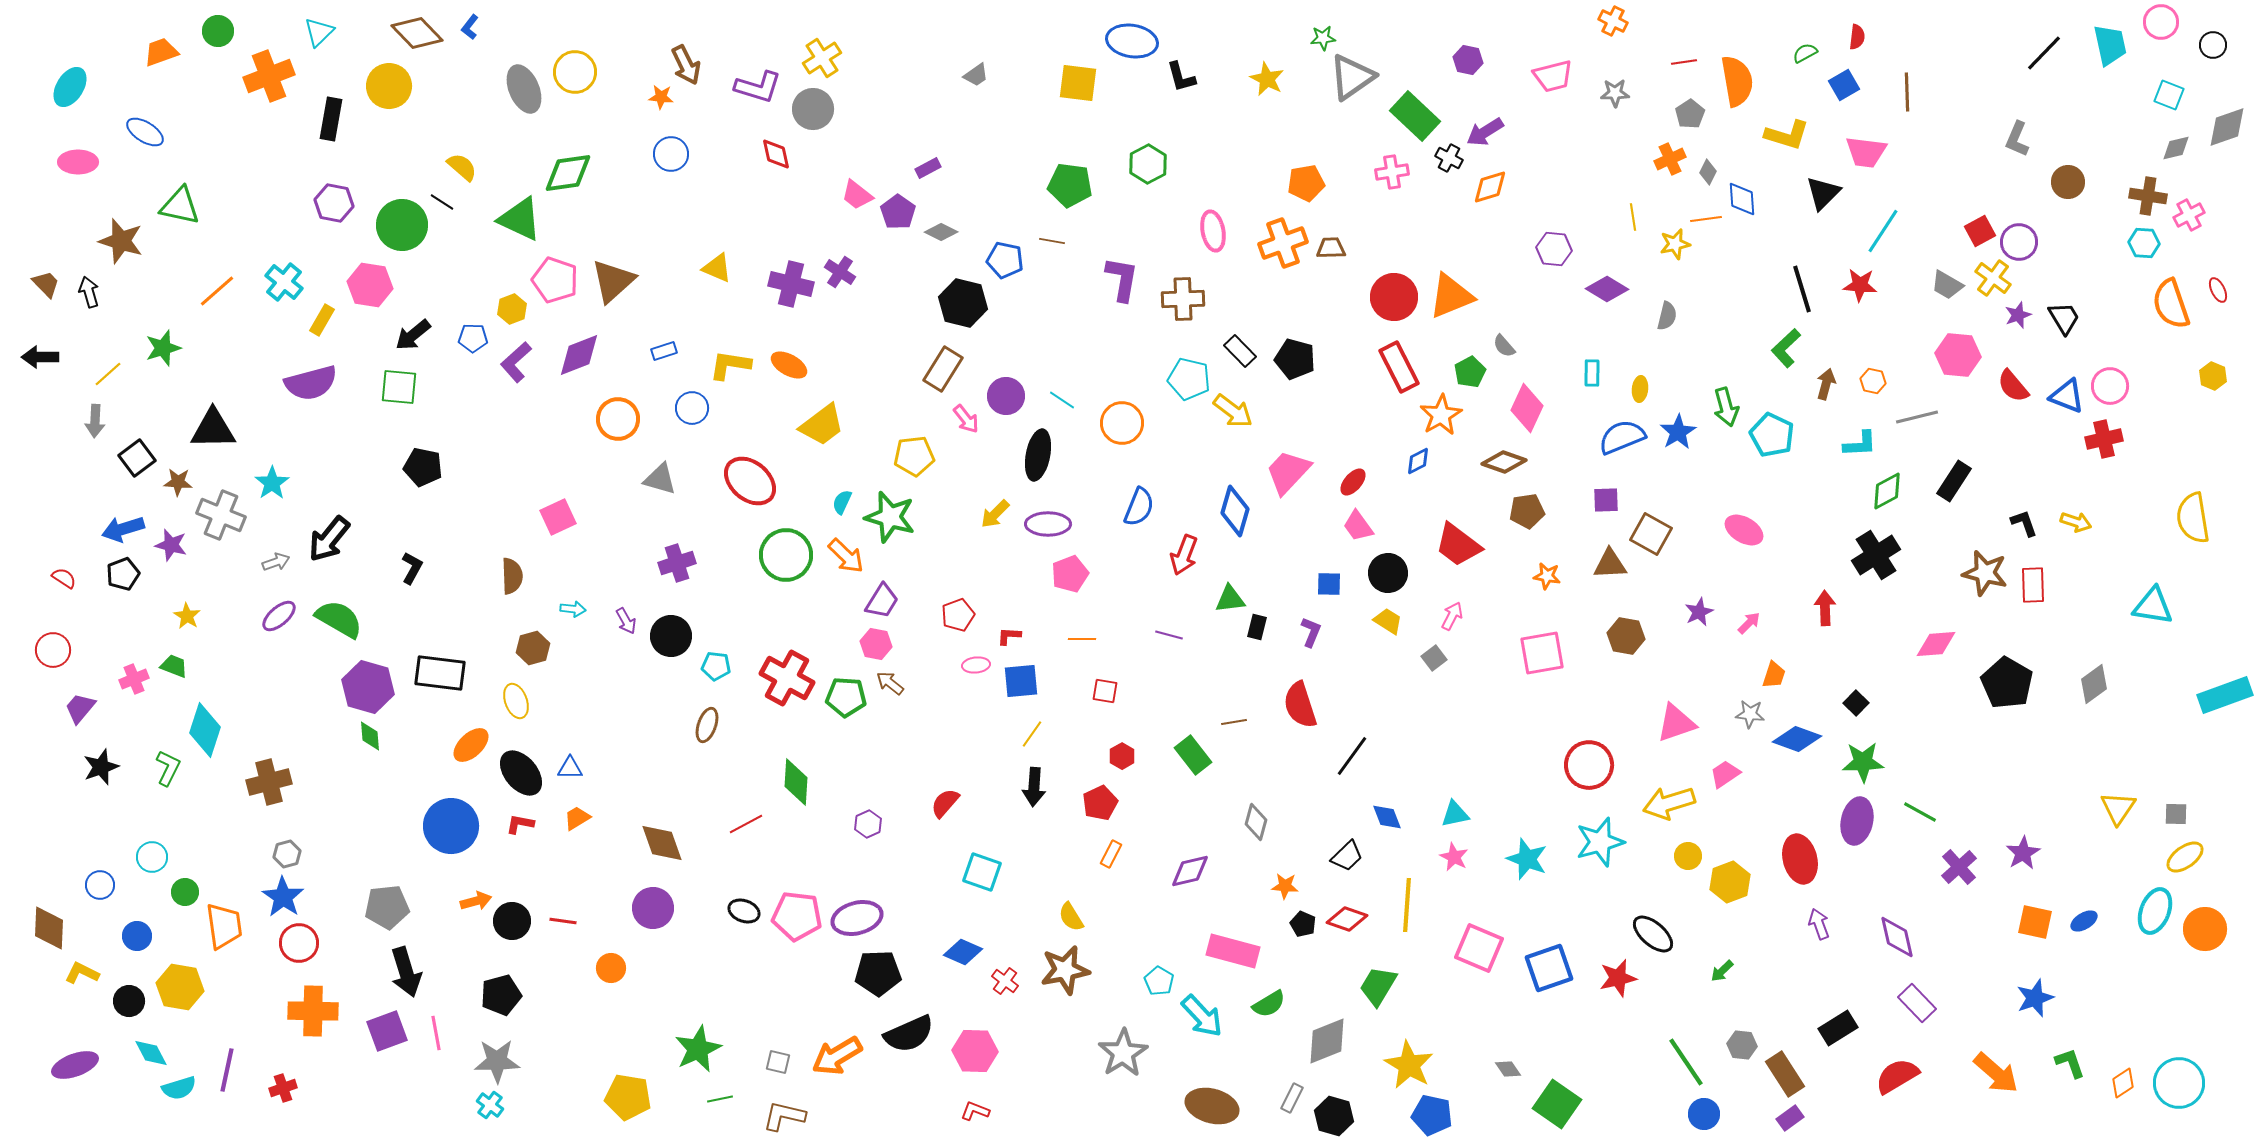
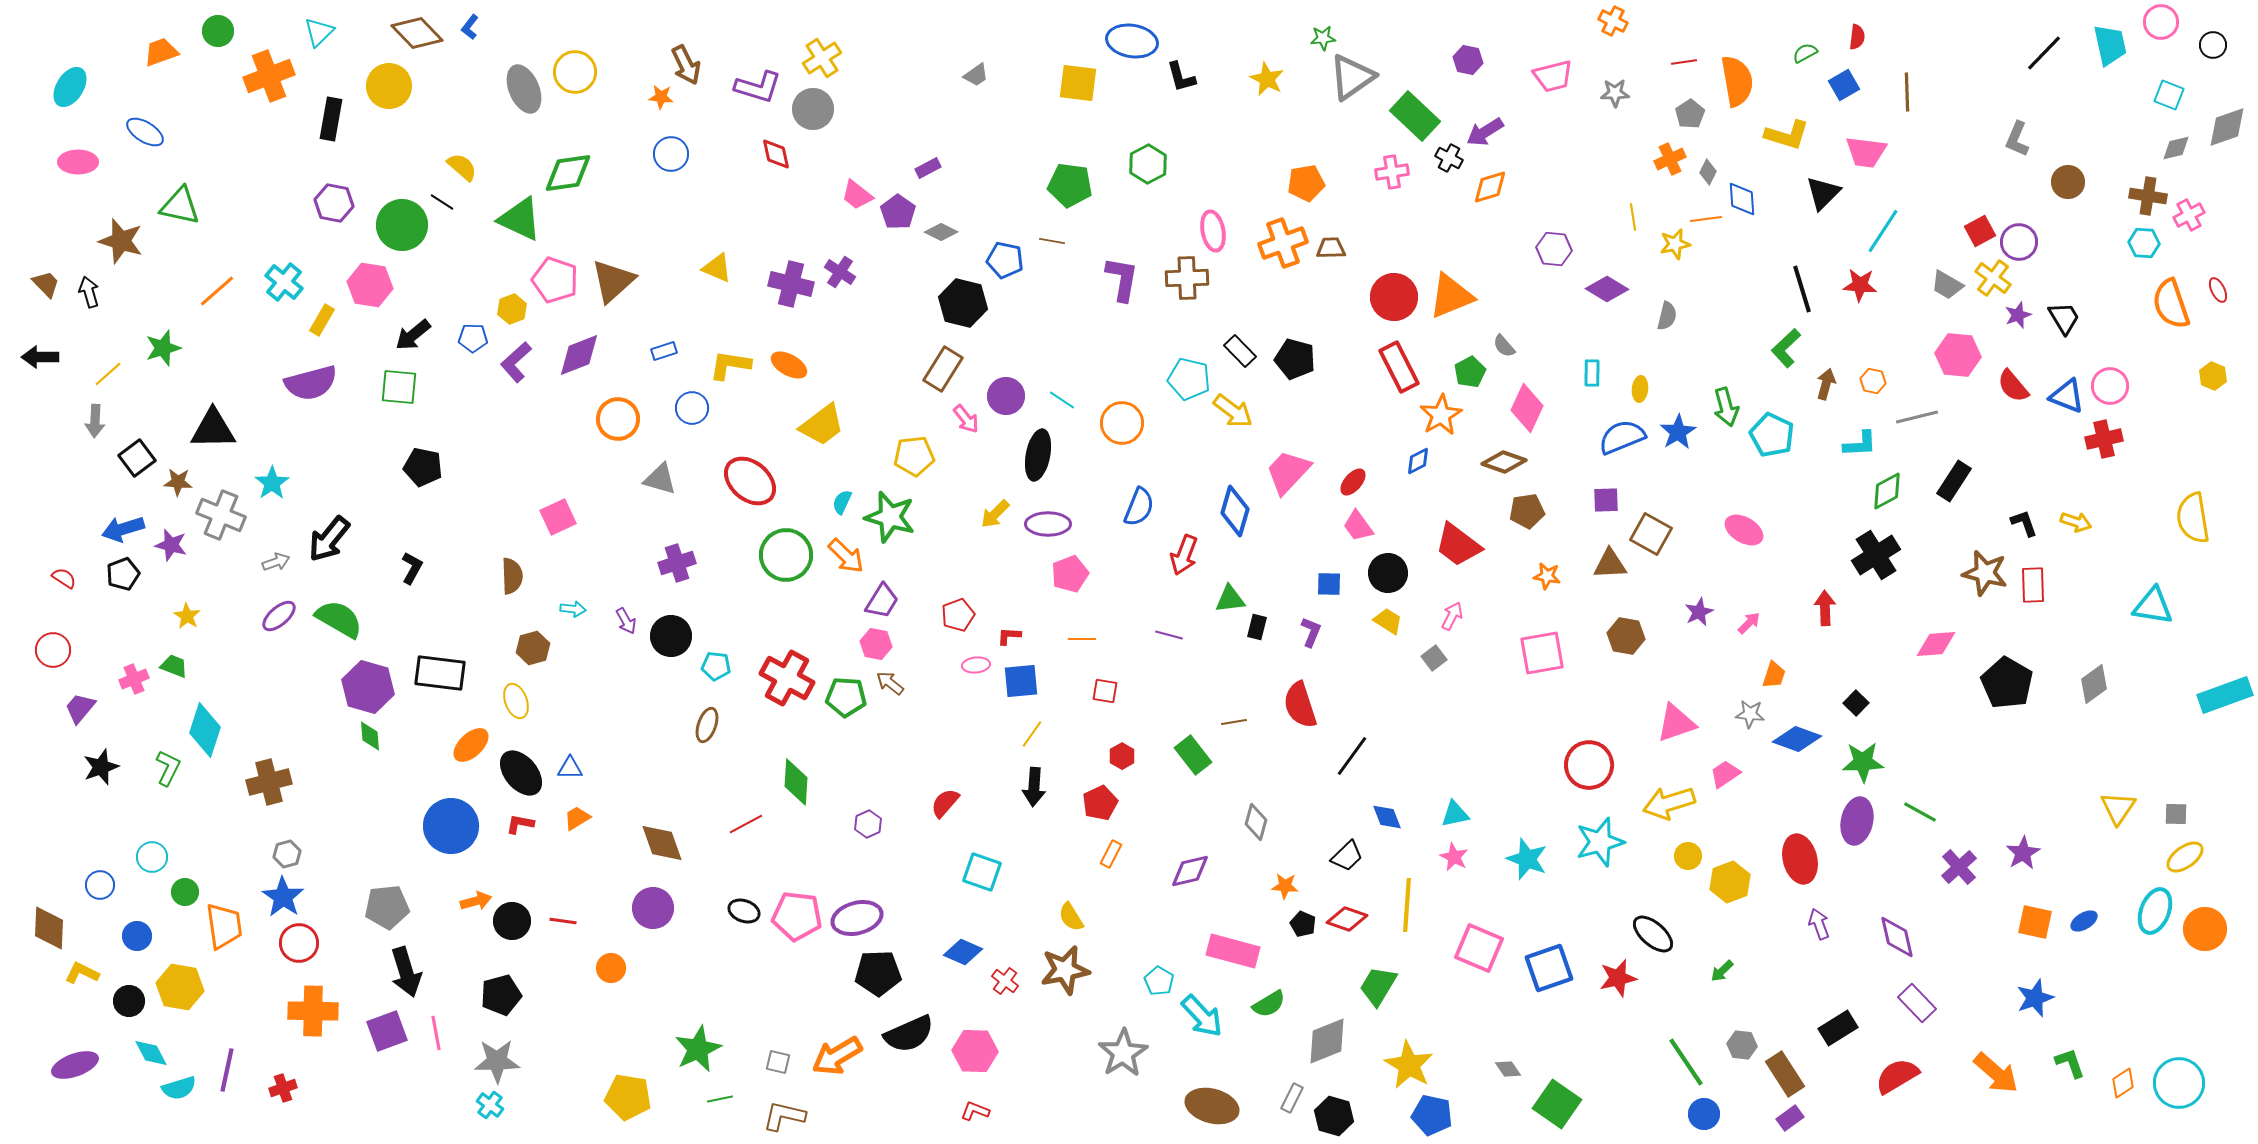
brown cross at (1183, 299): moved 4 px right, 21 px up
